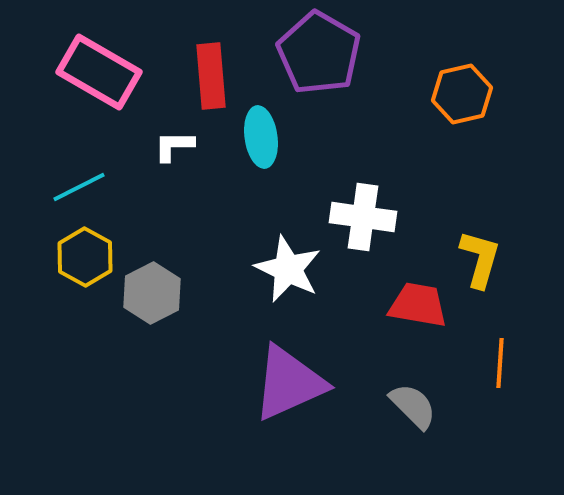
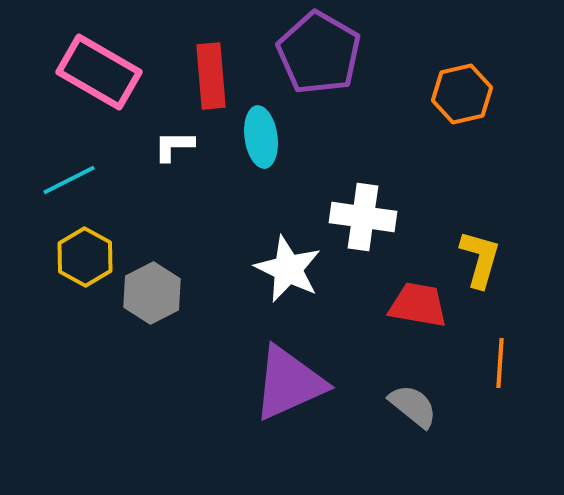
cyan line: moved 10 px left, 7 px up
gray semicircle: rotated 6 degrees counterclockwise
